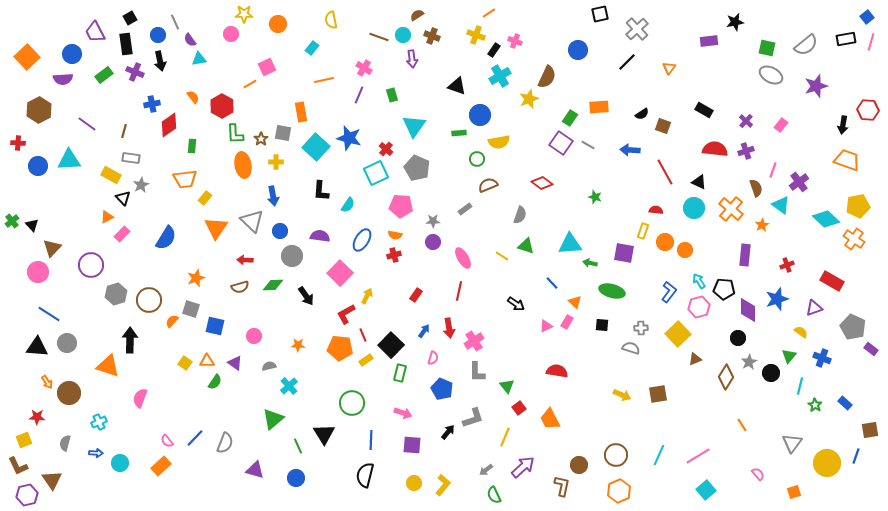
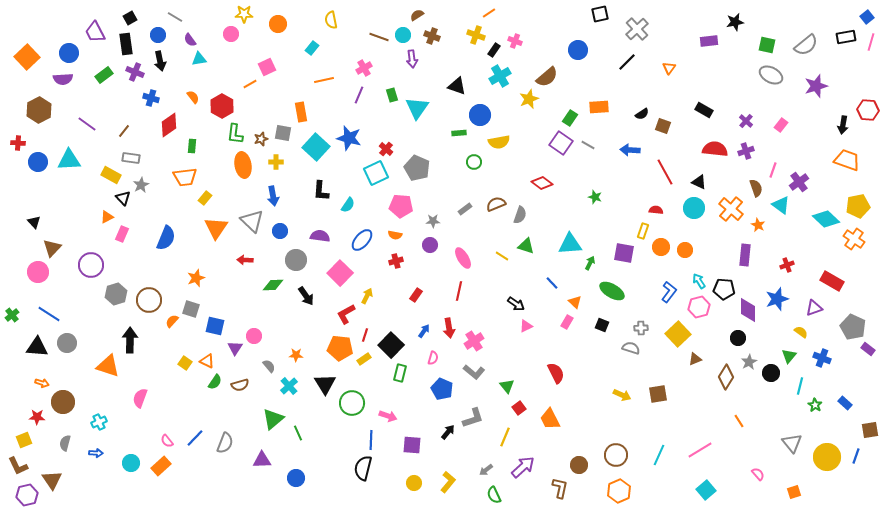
gray line at (175, 22): moved 5 px up; rotated 35 degrees counterclockwise
black rectangle at (846, 39): moved 2 px up
green square at (767, 48): moved 3 px up
blue circle at (72, 54): moved 3 px left, 1 px up
pink cross at (364, 68): rotated 28 degrees clockwise
brown semicircle at (547, 77): rotated 25 degrees clockwise
blue cross at (152, 104): moved 1 px left, 6 px up; rotated 28 degrees clockwise
cyan triangle at (414, 126): moved 3 px right, 18 px up
brown line at (124, 131): rotated 24 degrees clockwise
green L-shape at (235, 134): rotated 10 degrees clockwise
brown star at (261, 139): rotated 16 degrees clockwise
green circle at (477, 159): moved 3 px left, 3 px down
blue circle at (38, 166): moved 4 px up
orange trapezoid at (185, 179): moved 2 px up
brown semicircle at (488, 185): moved 8 px right, 19 px down
green cross at (12, 221): moved 94 px down
black triangle at (32, 225): moved 2 px right, 3 px up
orange star at (762, 225): moved 4 px left; rotated 16 degrees counterclockwise
pink rectangle at (122, 234): rotated 21 degrees counterclockwise
blue semicircle at (166, 238): rotated 10 degrees counterclockwise
blue ellipse at (362, 240): rotated 10 degrees clockwise
purple circle at (433, 242): moved 3 px left, 3 px down
orange circle at (665, 242): moved 4 px left, 5 px down
red cross at (394, 255): moved 2 px right, 6 px down
gray circle at (292, 256): moved 4 px right, 4 px down
green arrow at (590, 263): rotated 104 degrees clockwise
brown semicircle at (240, 287): moved 98 px down
green ellipse at (612, 291): rotated 15 degrees clockwise
black square at (602, 325): rotated 16 degrees clockwise
pink triangle at (546, 326): moved 20 px left
red line at (363, 335): moved 2 px right; rotated 40 degrees clockwise
orange star at (298, 345): moved 2 px left, 10 px down
purple rectangle at (871, 349): moved 3 px left
yellow rectangle at (366, 360): moved 2 px left, 1 px up
orange triangle at (207, 361): rotated 28 degrees clockwise
purple triangle at (235, 363): moved 15 px up; rotated 28 degrees clockwise
gray semicircle at (269, 366): rotated 64 degrees clockwise
red semicircle at (557, 371): moved 1 px left, 2 px down; rotated 55 degrees clockwise
gray L-shape at (477, 372): moved 3 px left; rotated 50 degrees counterclockwise
orange arrow at (47, 382): moved 5 px left, 1 px down; rotated 40 degrees counterclockwise
brown circle at (69, 393): moved 6 px left, 9 px down
pink arrow at (403, 413): moved 15 px left, 3 px down
orange line at (742, 425): moved 3 px left, 4 px up
black triangle at (324, 434): moved 1 px right, 50 px up
gray triangle at (792, 443): rotated 15 degrees counterclockwise
green line at (298, 446): moved 13 px up
pink line at (698, 456): moved 2 px right, 6 px up
cyan circle at (120, 463): moved 11 px right
yellow circle at (827, 463): moved 6 px up
purple triangle at (255, 470): moved 7 px right, 10 px up; rotated 18 degrees counterclockwise
black semicircle at (365, 475): moved 2 px left, 7 px up
yellow L-shape at (443, 485): moved 5 px right, 3 px up
brown L-shape at (562, 486): moved 2 px left, 2 px down
